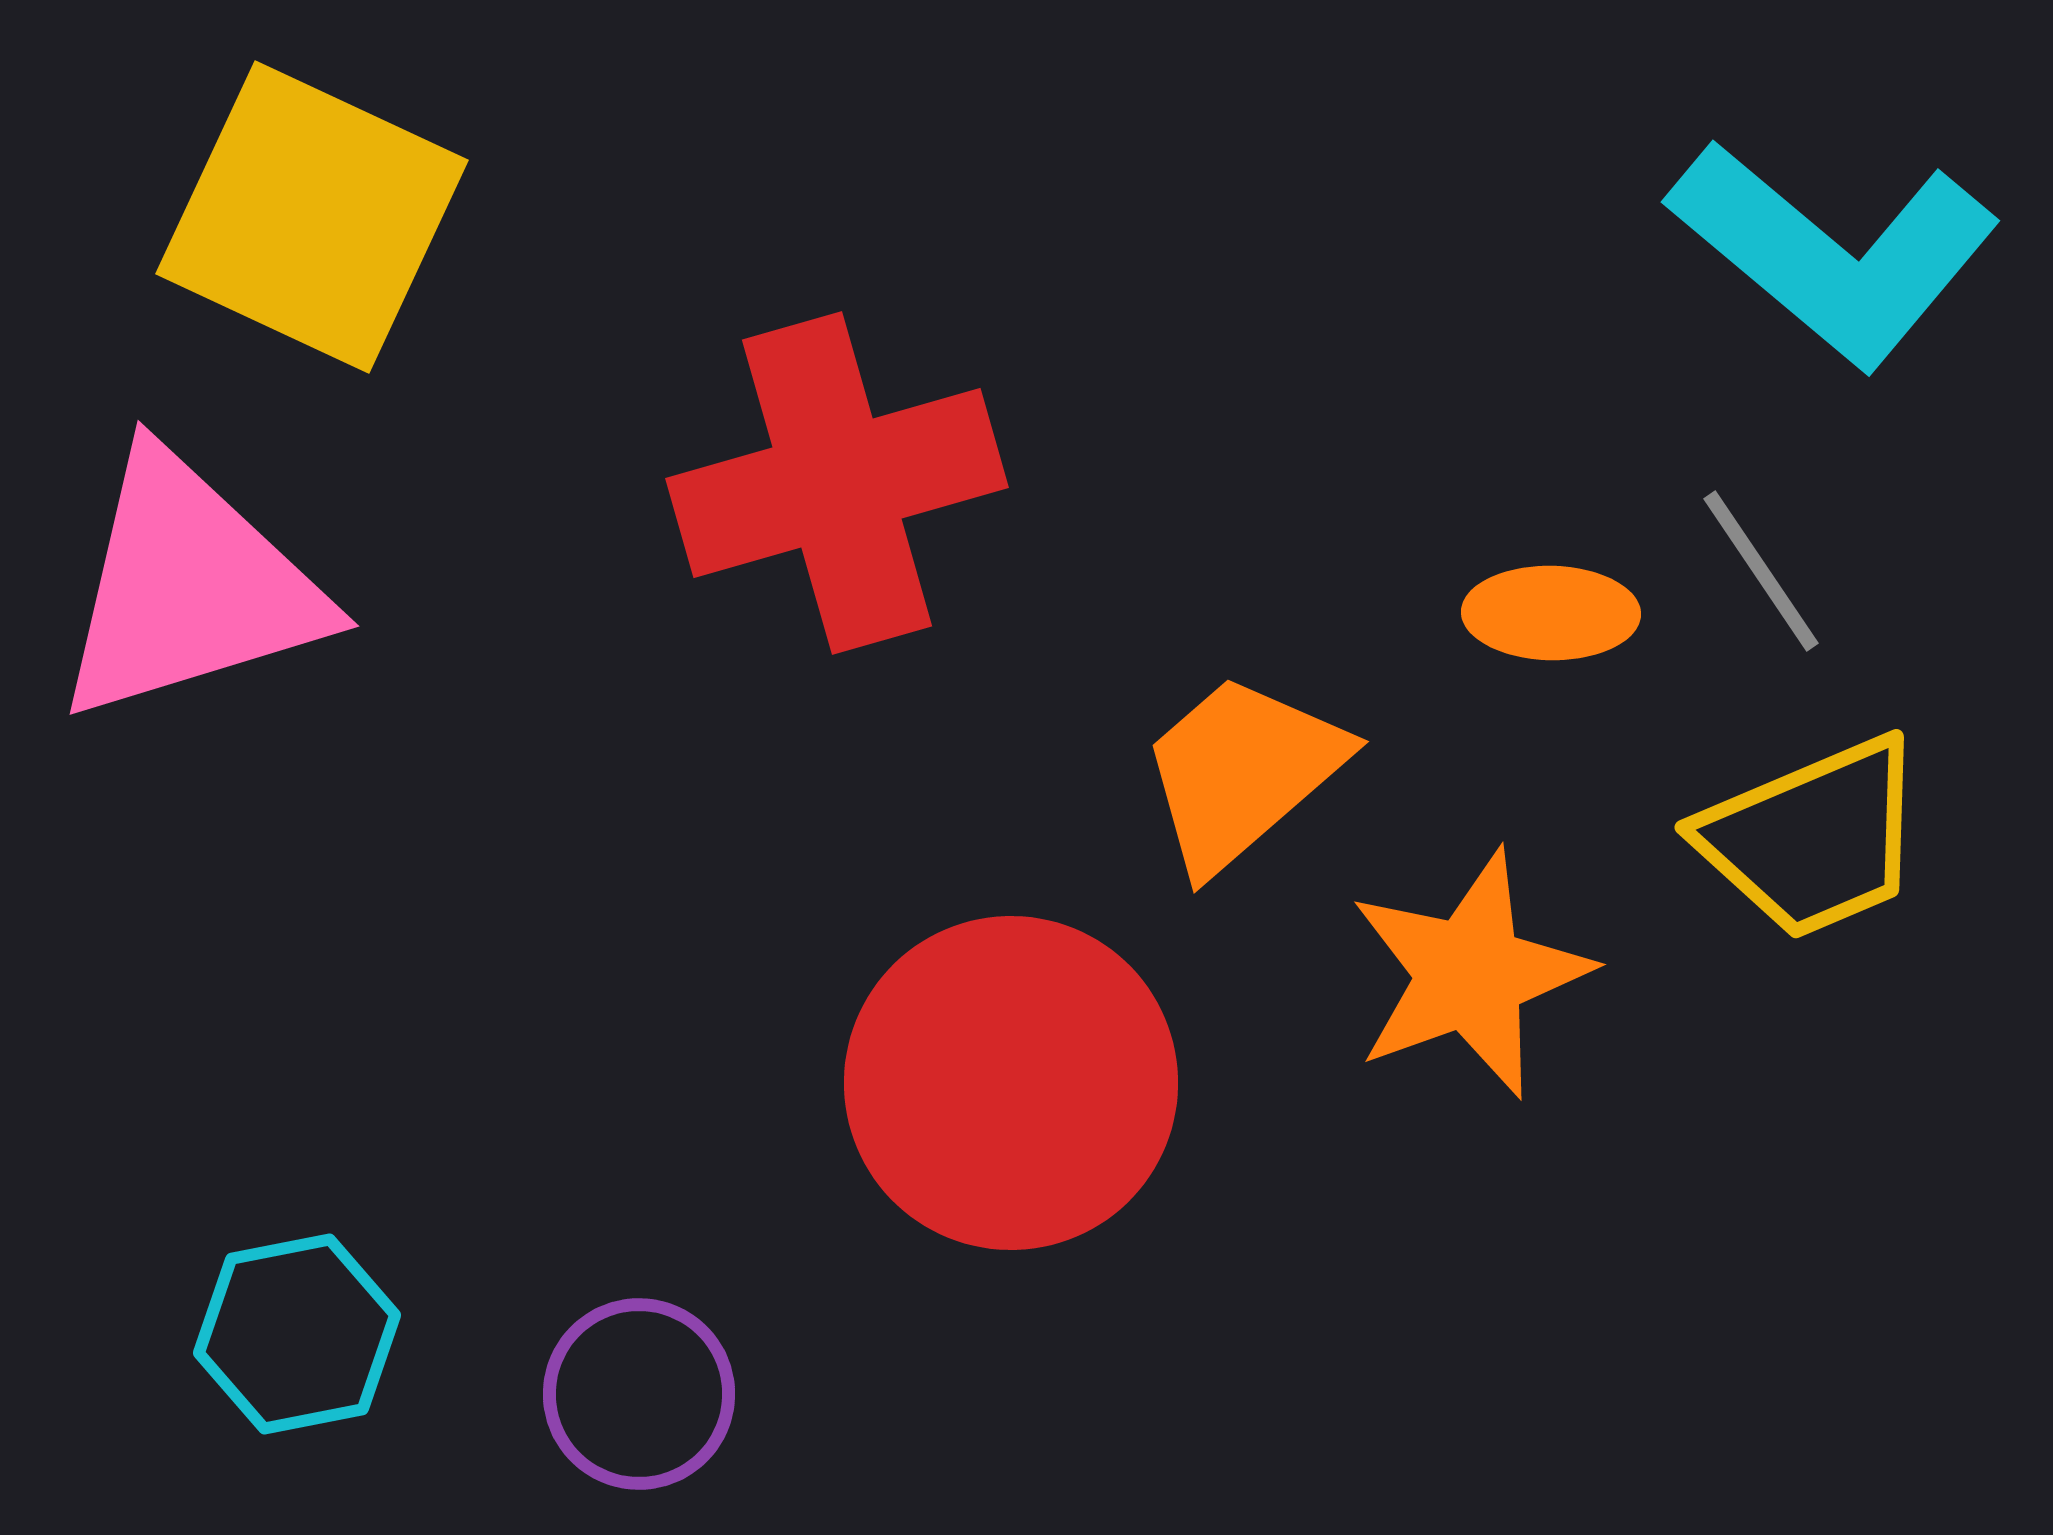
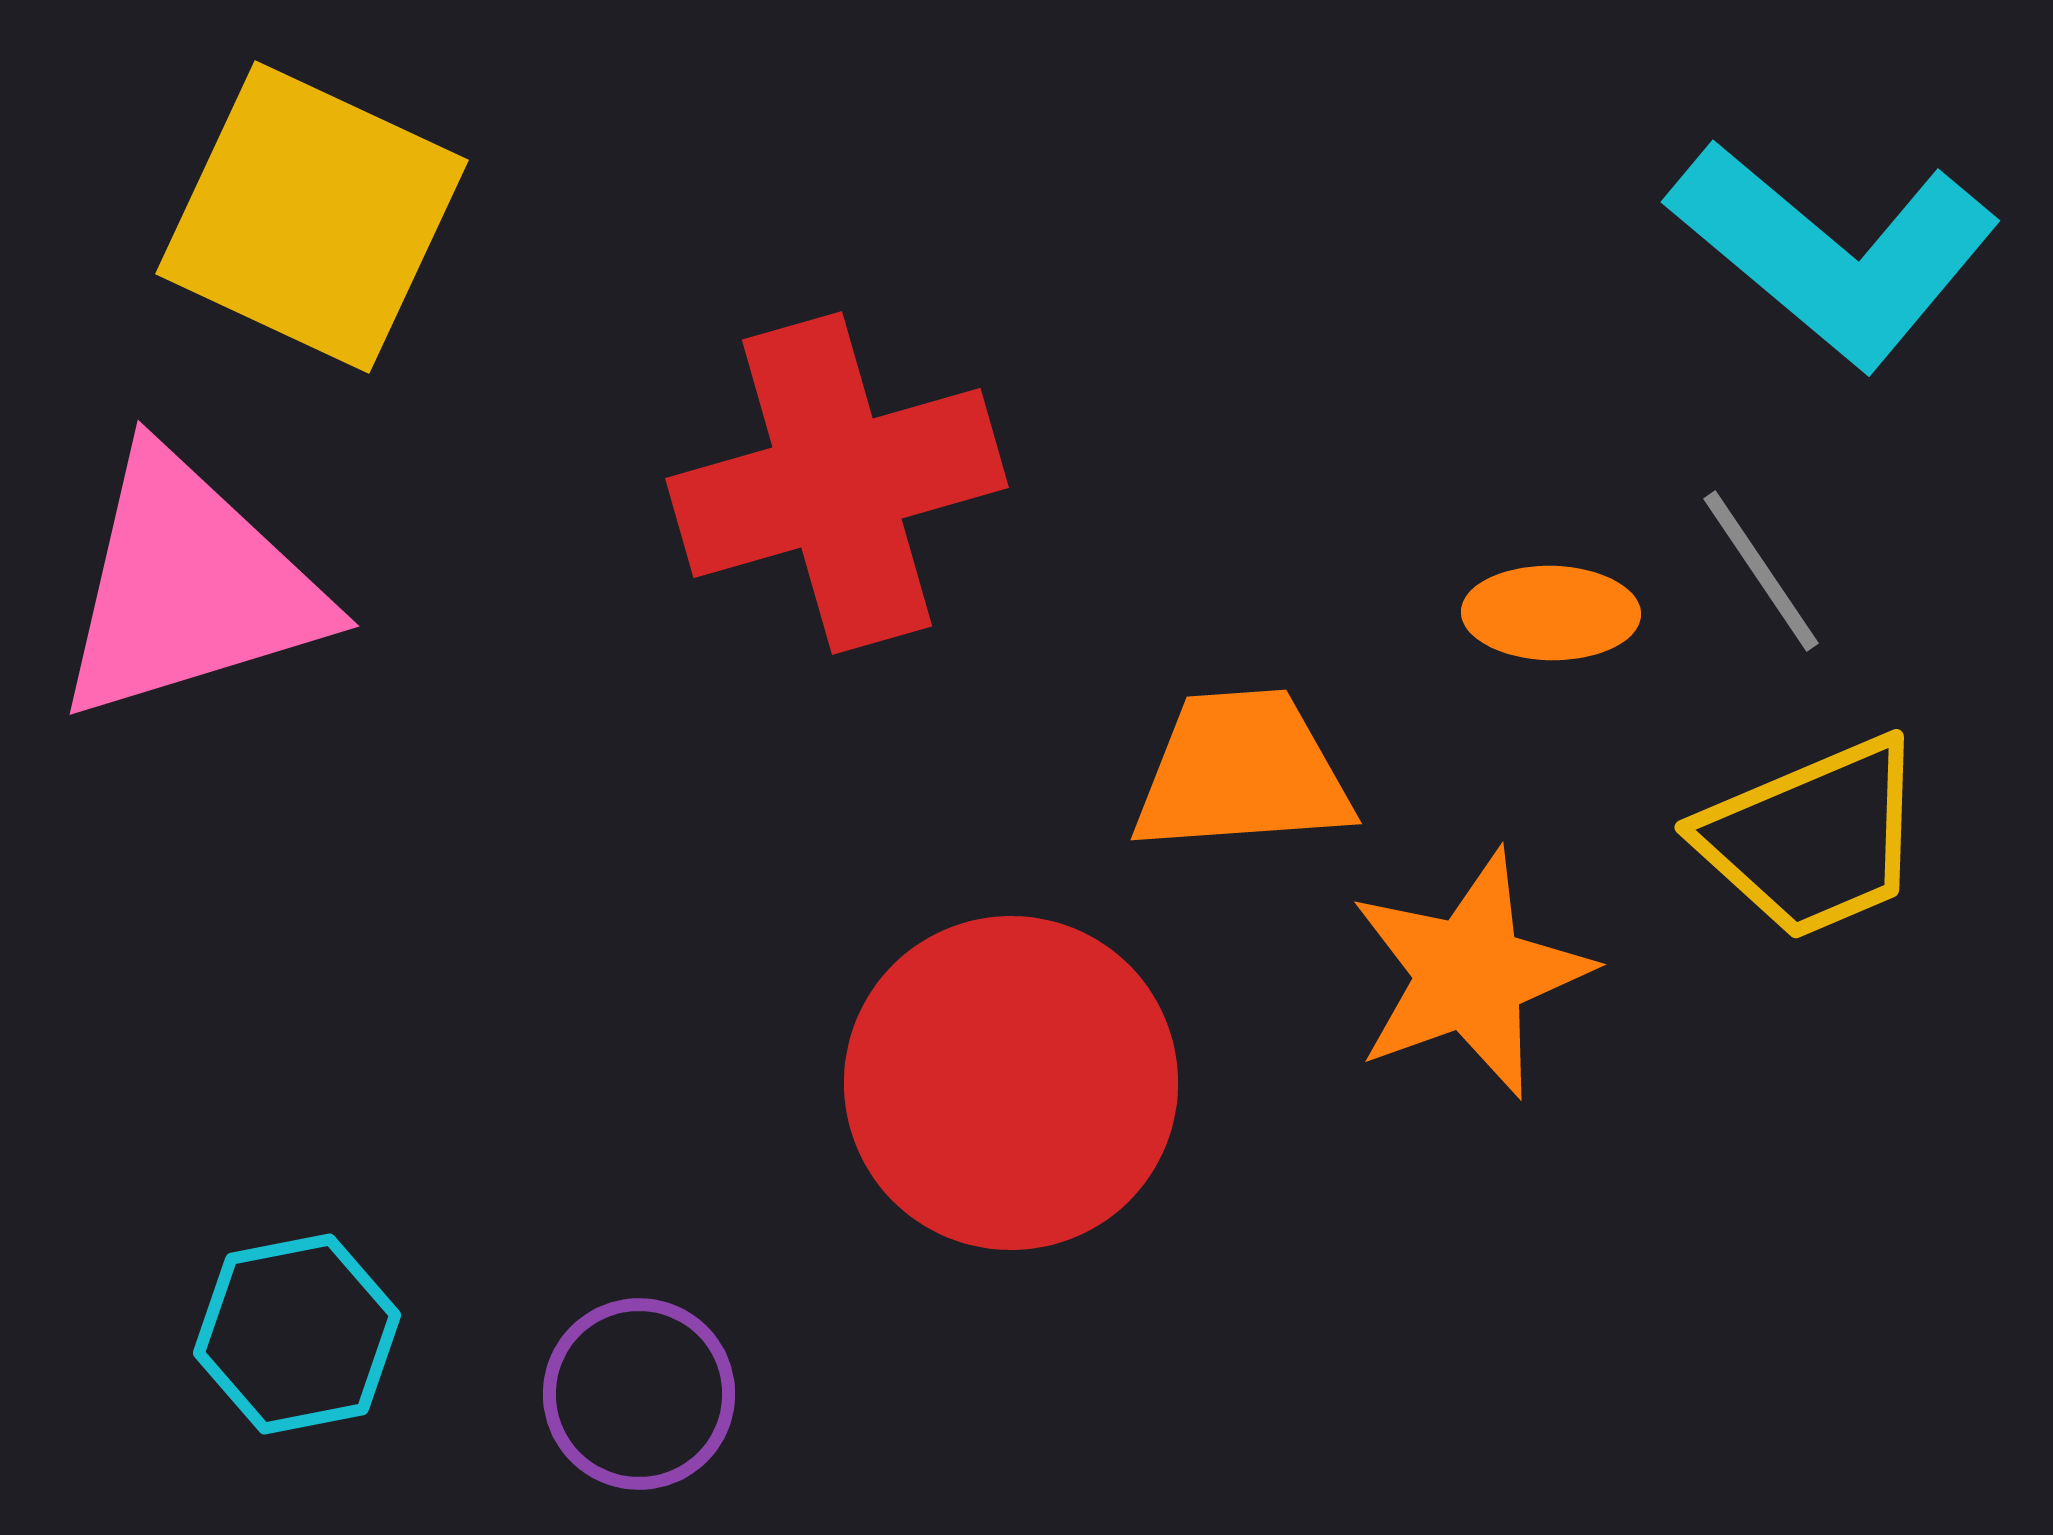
orange trapezoid: rotated 37 degrees clockwise
